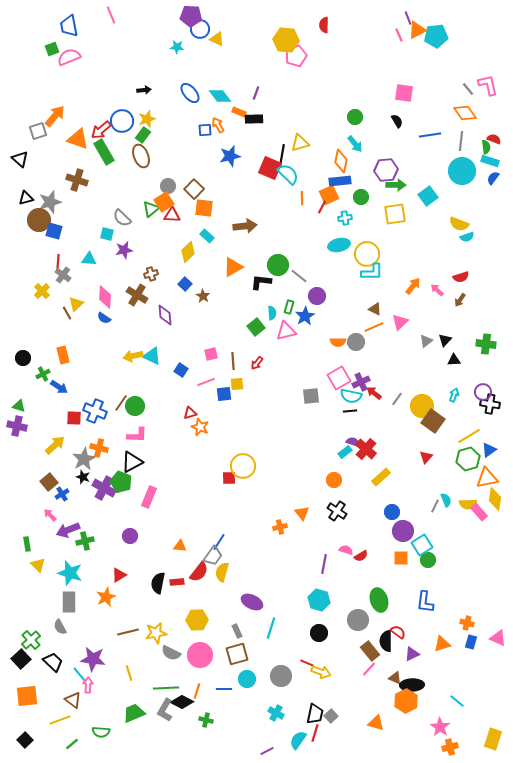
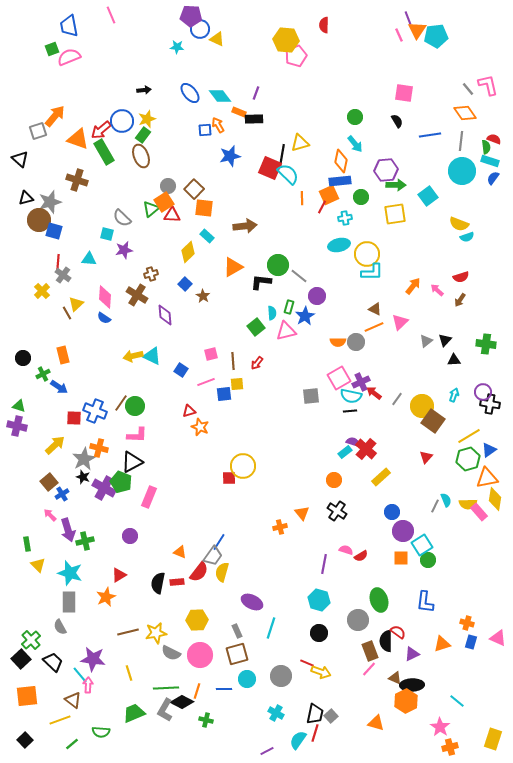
orange triangle at (417, 30): rotated 30 degrees counterclockwise
red triangle at (190, 413): moved 1 px left, 2 px up
purple arrow at (68, 530): rotated 85 degrees counterclockwise
orange triangle at (180, 546): moved 6 px down; rotated 16 degrees clockwise
brown rectangle at (370, 651): rotated 18 degrees clockwise
